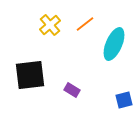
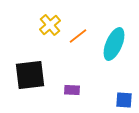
orange line: moved 7 px left, 12 px down
purple rectangle: rotated 28 degrees counterclockwise
blue square: rotated 18 degrees clockwise
